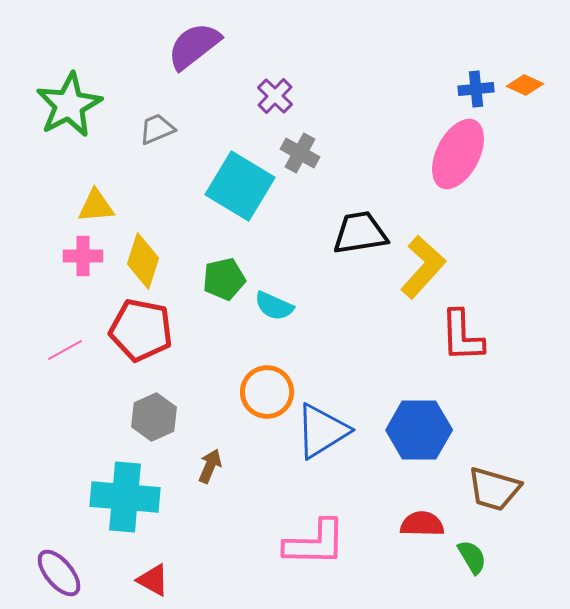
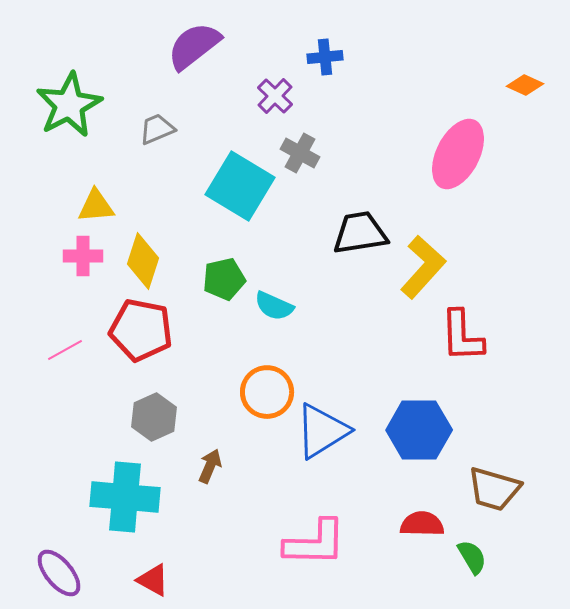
blue cross: moved 151 px left, 32 px up
